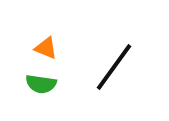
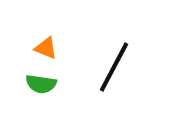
black line: rotated 8 degrees counterclockwise
